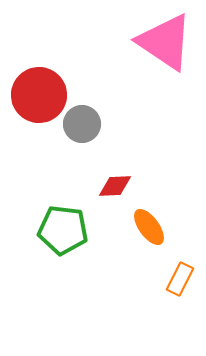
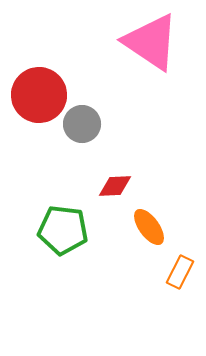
pink triangle: moved 14 px left
orange rectangle: moved 7 px up
